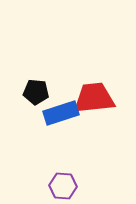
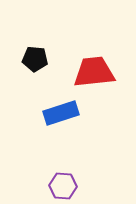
black pentagon: moved 1 px left, 33 px up
red trapezoid: moved 26 px up
